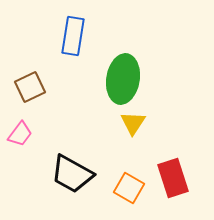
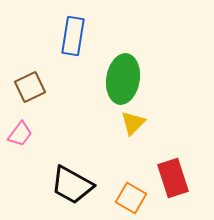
yellow triangle: rotated 12 degrees clockwise
black trapezoid: moved 11 px down
orange square: moved 2 px right, 10 px down
